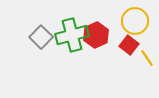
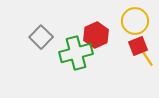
green cross: moved 4 px right, 18 px down
red square: moved 9 px right, 1 px down; rotated 30 degrees clockwise
